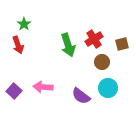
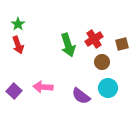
green star: moved 6 px left
